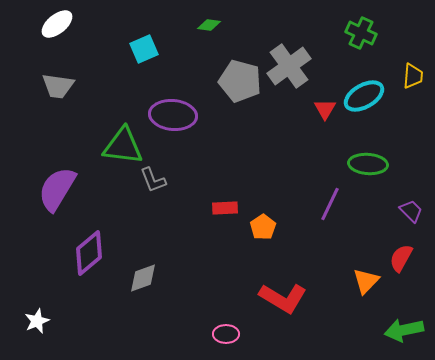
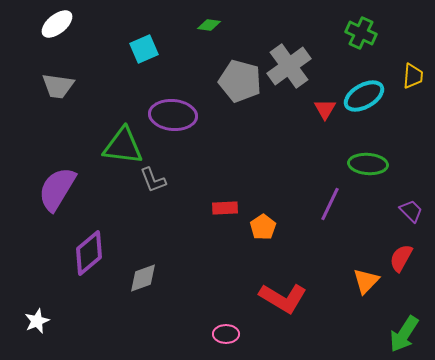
green arrow: moved 4 px down; rotated 45 degrees counterclockwise
